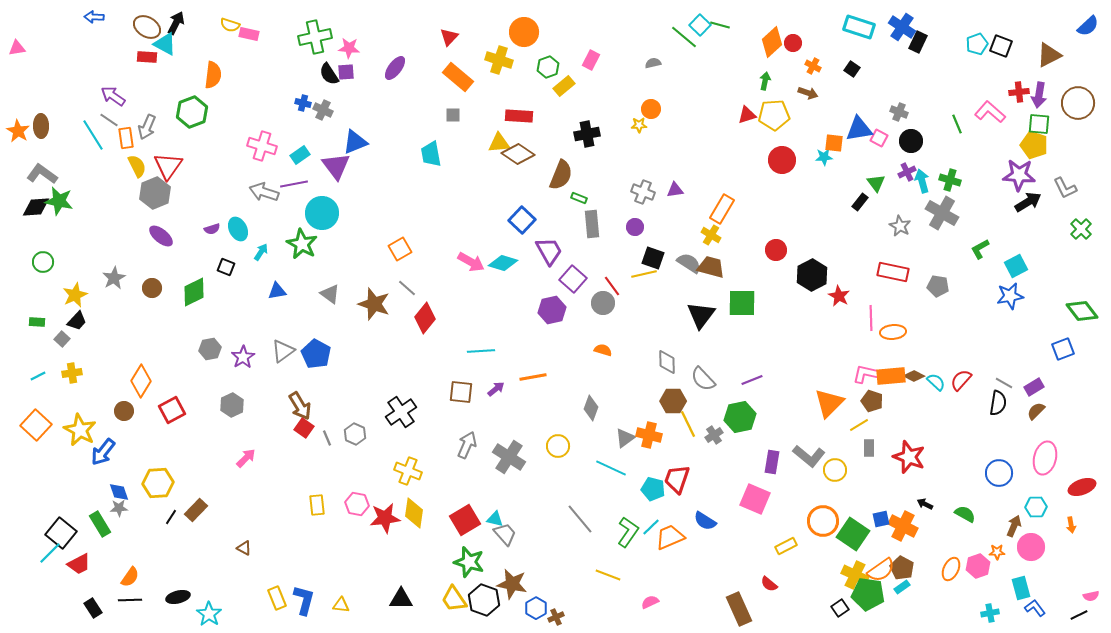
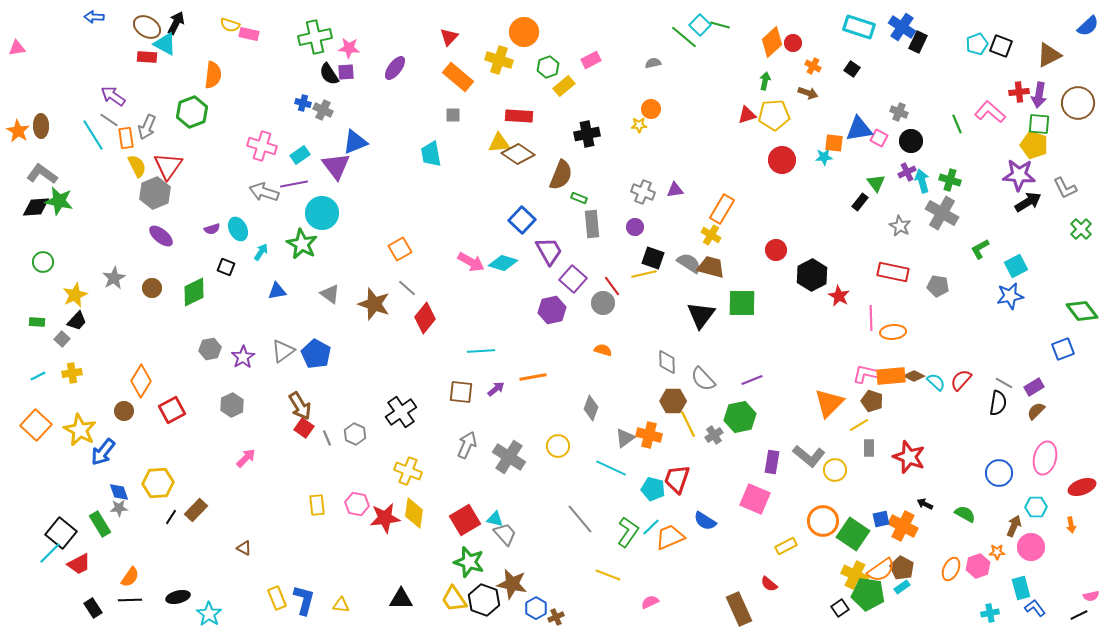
pink rectangle at (591, 60): rotated 36 degrees clockwise
